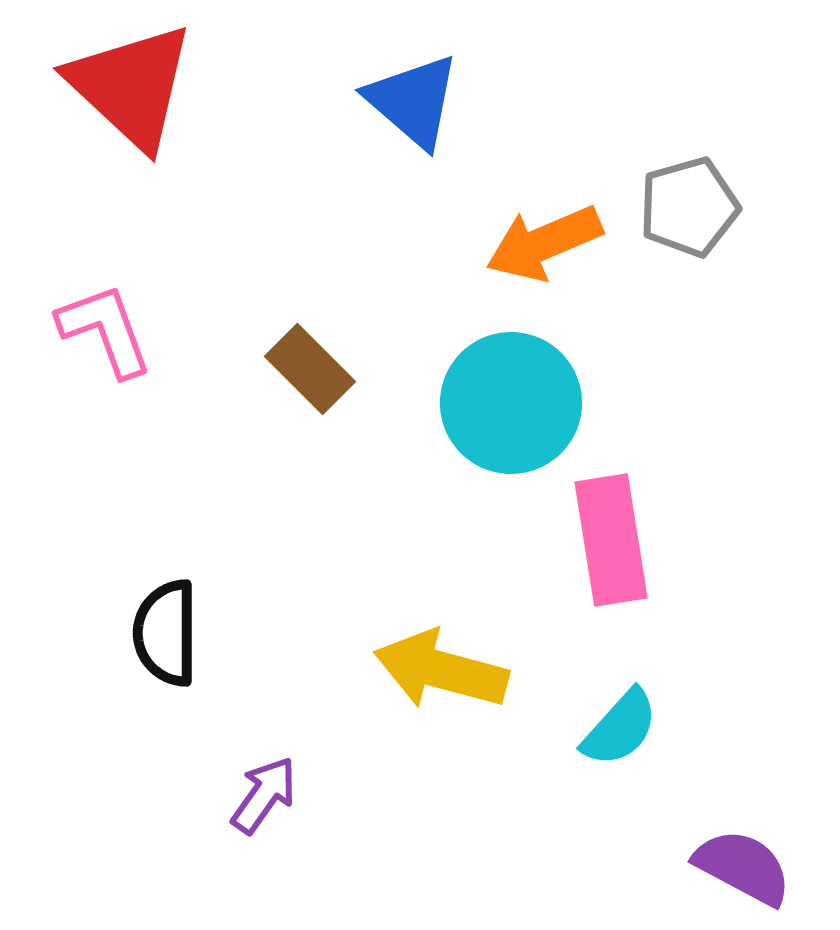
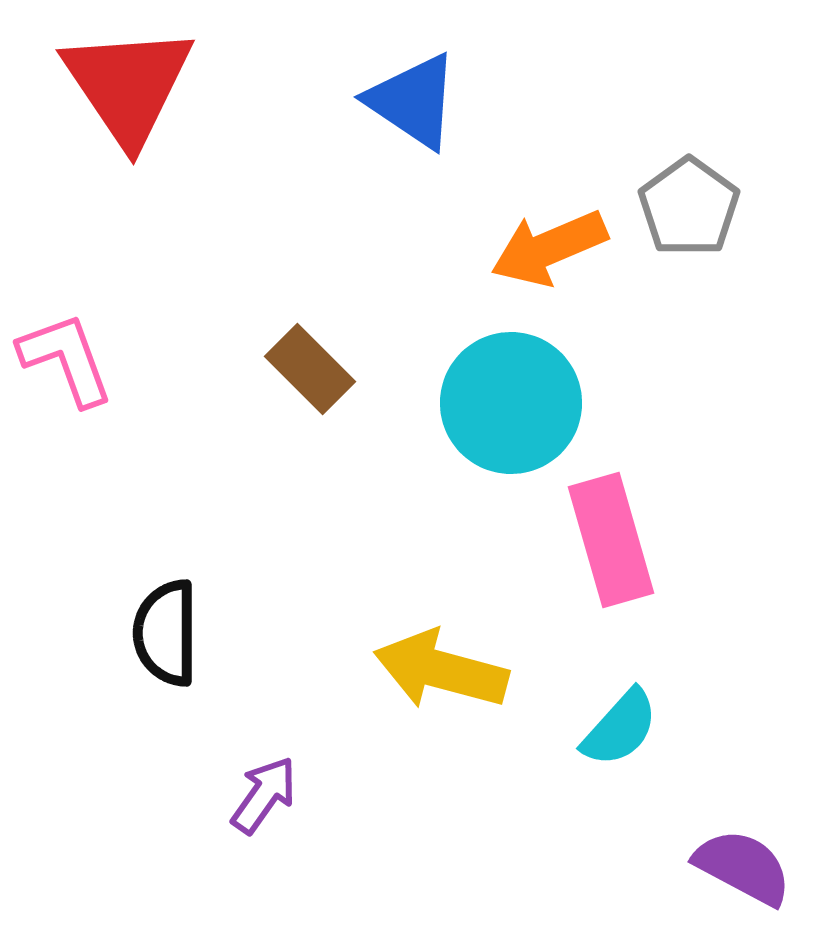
red triangle: moved 3 px left, 1 px up; rotated 13 degrees clockwise
blue triangle: rotated 7 degrees counterclockwise
gray pentagon: rotated 20 degrees counterclockwise
orange arrow: moved 5 px right, 5 px down
pink L-shape: moved 39 px left, 29 px down
pink rectangle: rotated 7 degrees counterclockwise
